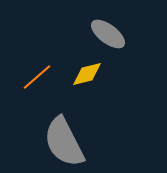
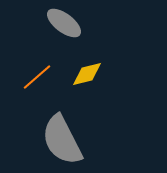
gray ellipse: moved 44 px left, 11 px up
gray semicircle: moved 2 px left, 2 px up
